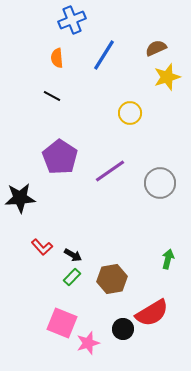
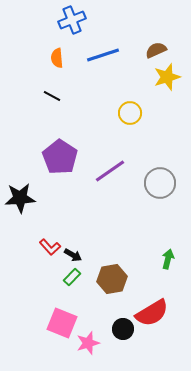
brown semicircle: moved 2 px down
blue line: moved 1 px left; rotated 40 degrees clockwise
red L-shape: moved 8 px right
